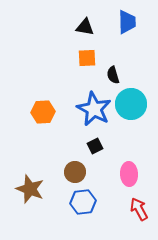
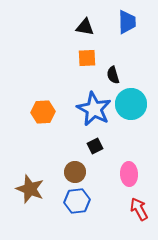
blue hexagon: moved 6 px left, 1 px up
